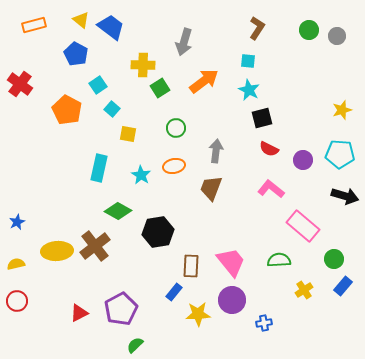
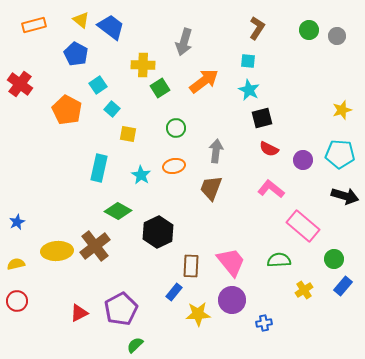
black hexagon at (158, 232): rotated 16 degrees counterclockwise
